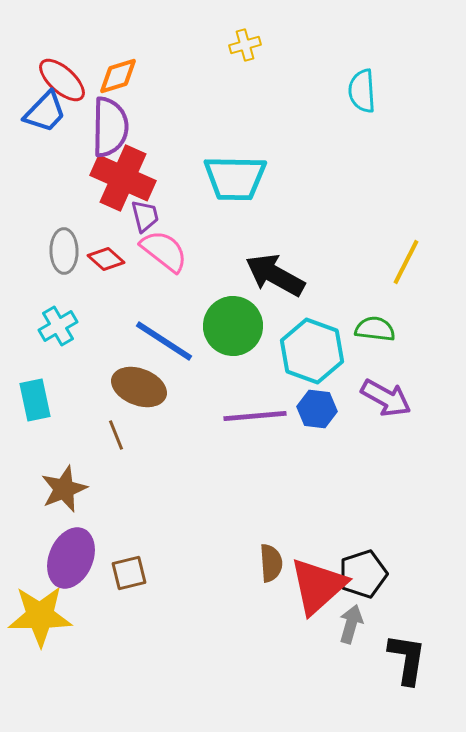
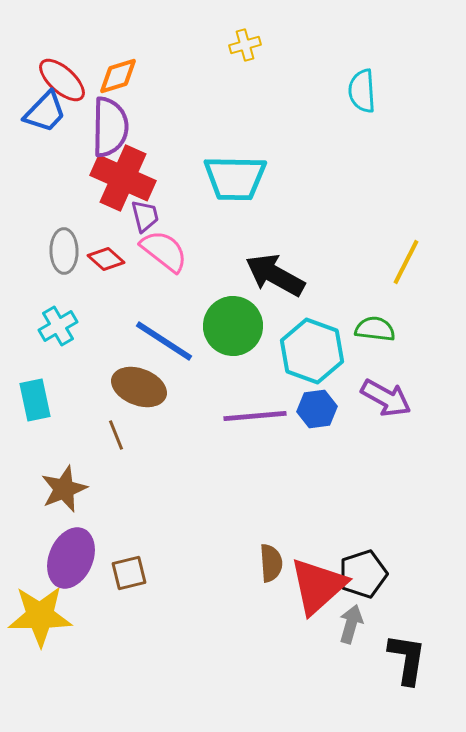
blue hexagon: rotated 15 degrees counterclockwise
